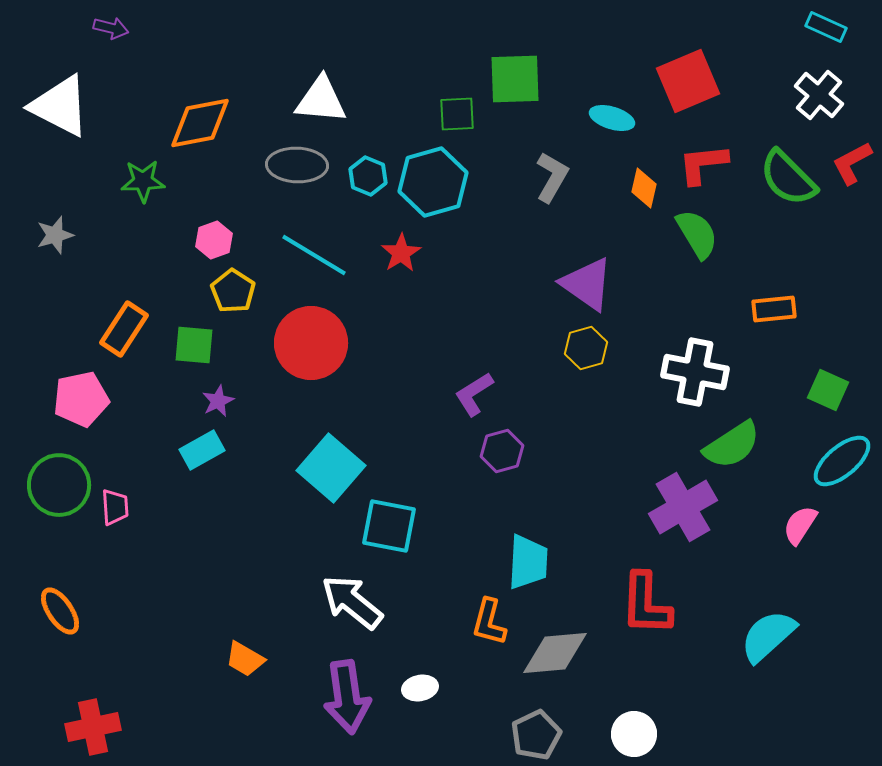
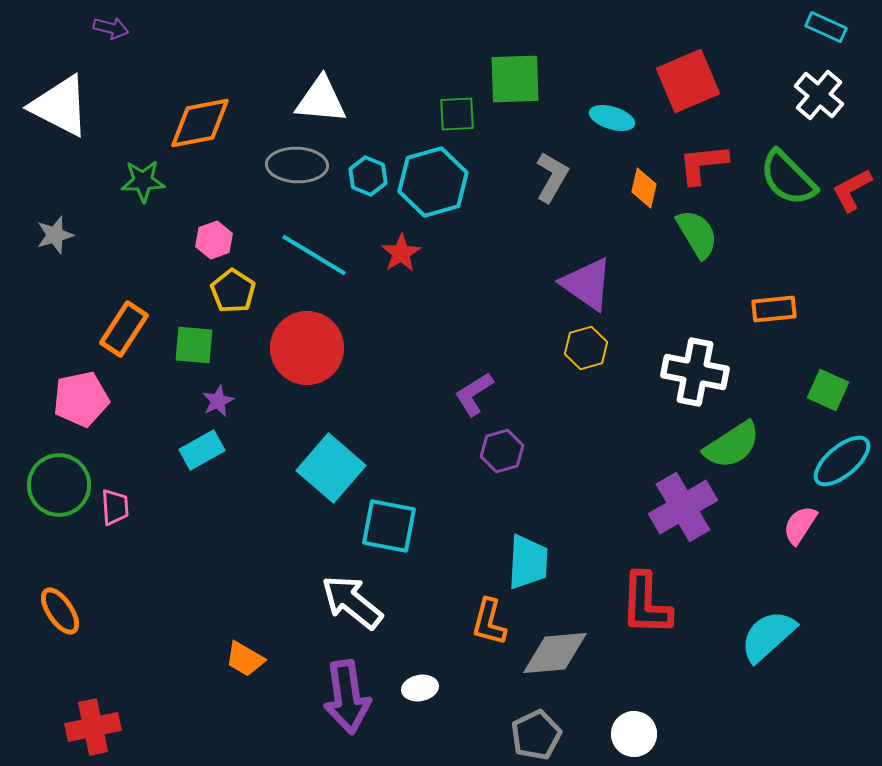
red L-shape at (852, 163): moved 27 px down
red circle at (311, 343): moved 4 px left, 5 px down
